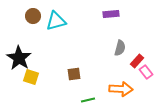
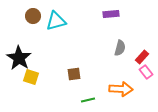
red rectangle: moved 5 px right, 4 px up
